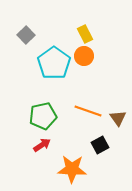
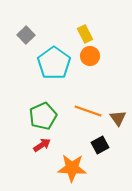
orange circle: moved 6 px right
green pentagon: rotated 12 degrees counterclockwise
orange star: moved 1 px up
